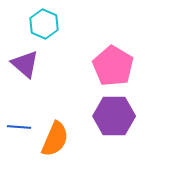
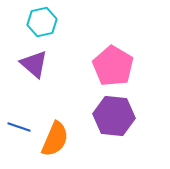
cyan hexagon: moved 2 px left, 2 px up; rotated 24 degrees clockwise
purple triangle: moved 9 px right
purple hexagon: rotated 6 degrees clockwise
blue line: rotated 15 degrees clockwise
